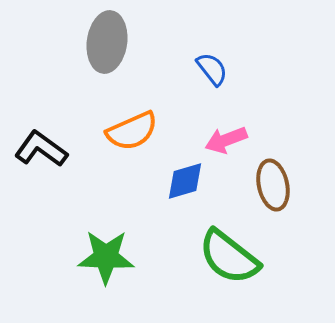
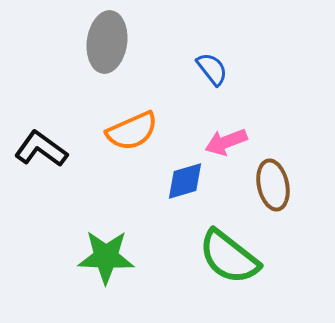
pink arrow: moved 2 px down
